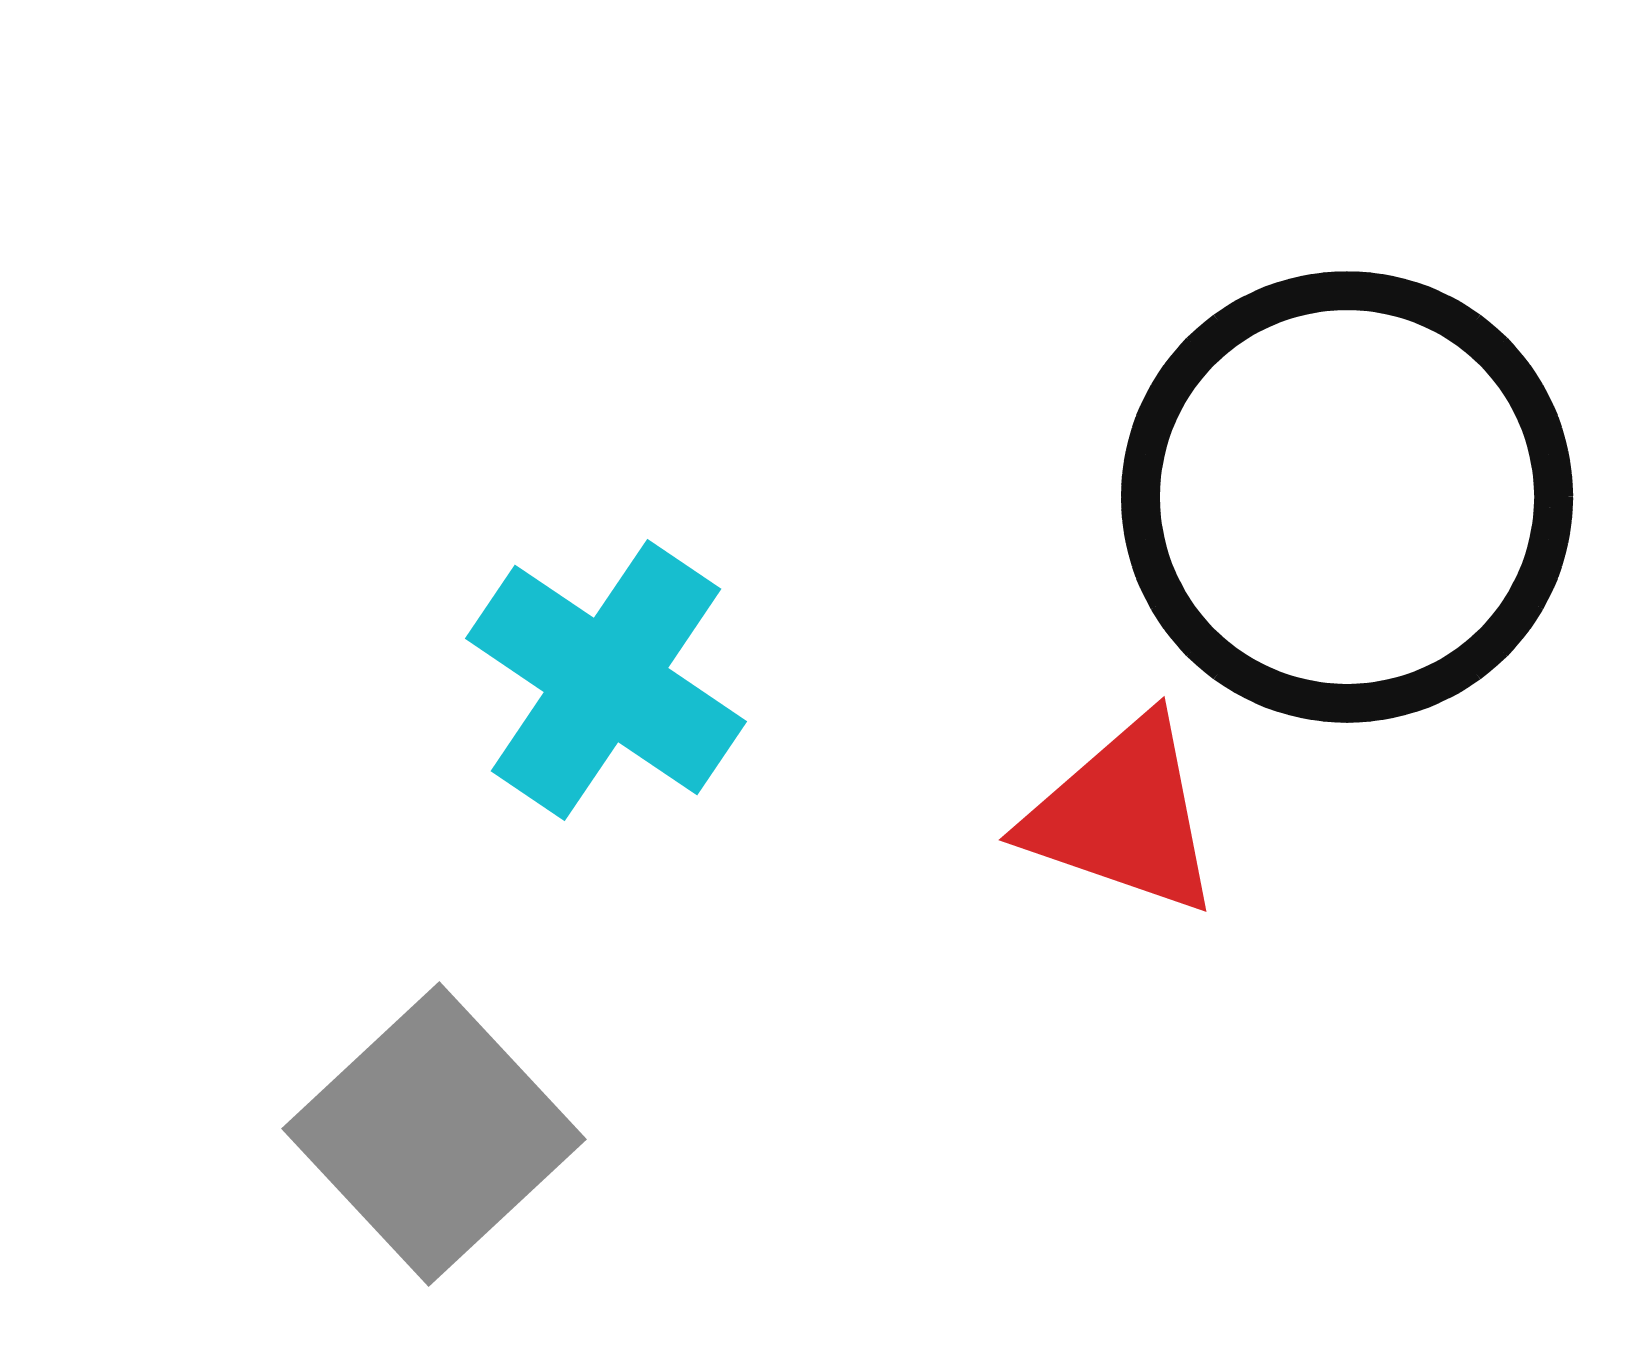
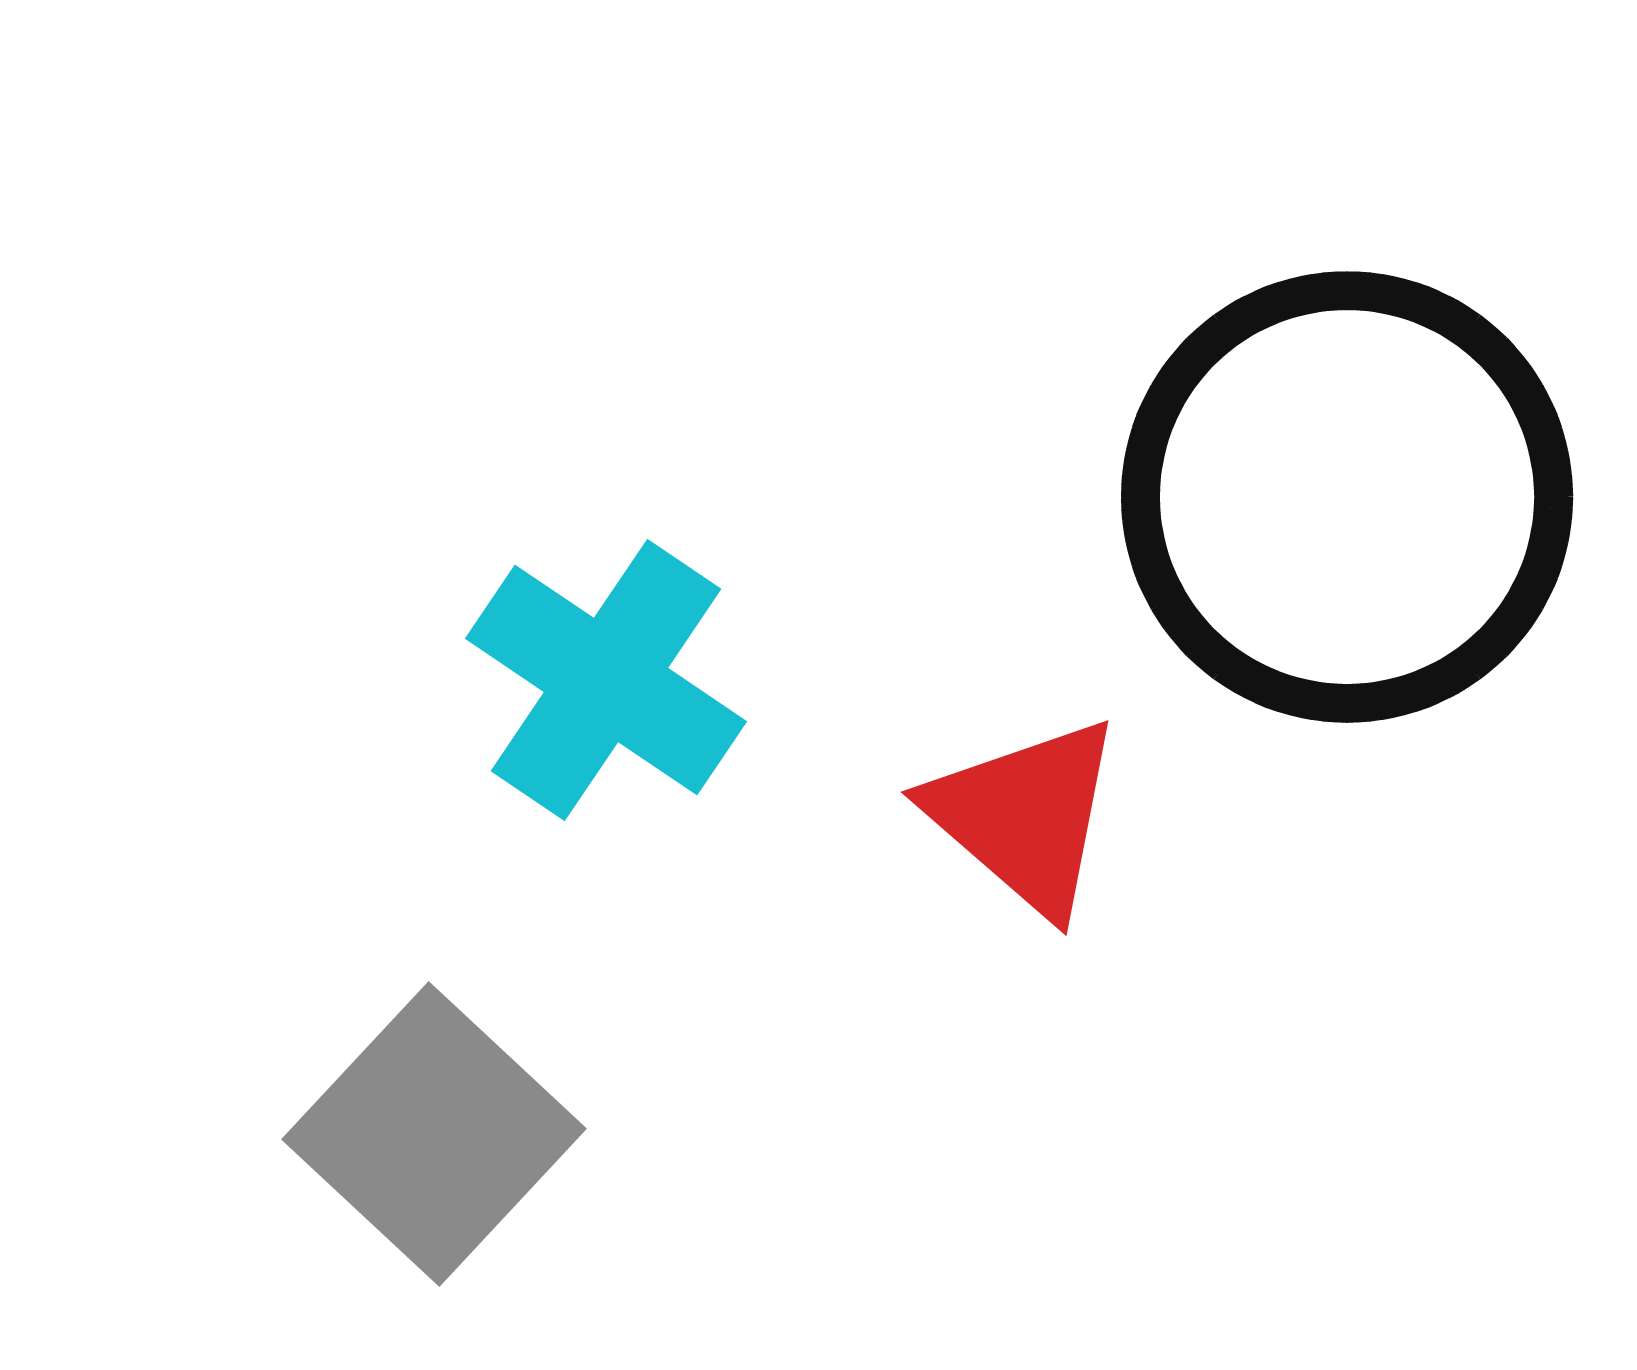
red triangle: moved 98 px left; rotated 22 degrees clockwise
gray square: rotated 4 degrees counterclockwise
